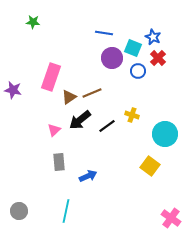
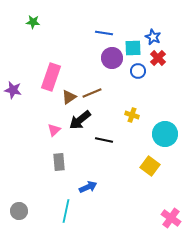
cyan square: rotated 24 degrees counterclockwise
black line: moved 3 px left, 14 px down; rotated 48 degrees clockwise
blue arrow: moved 11 px down
